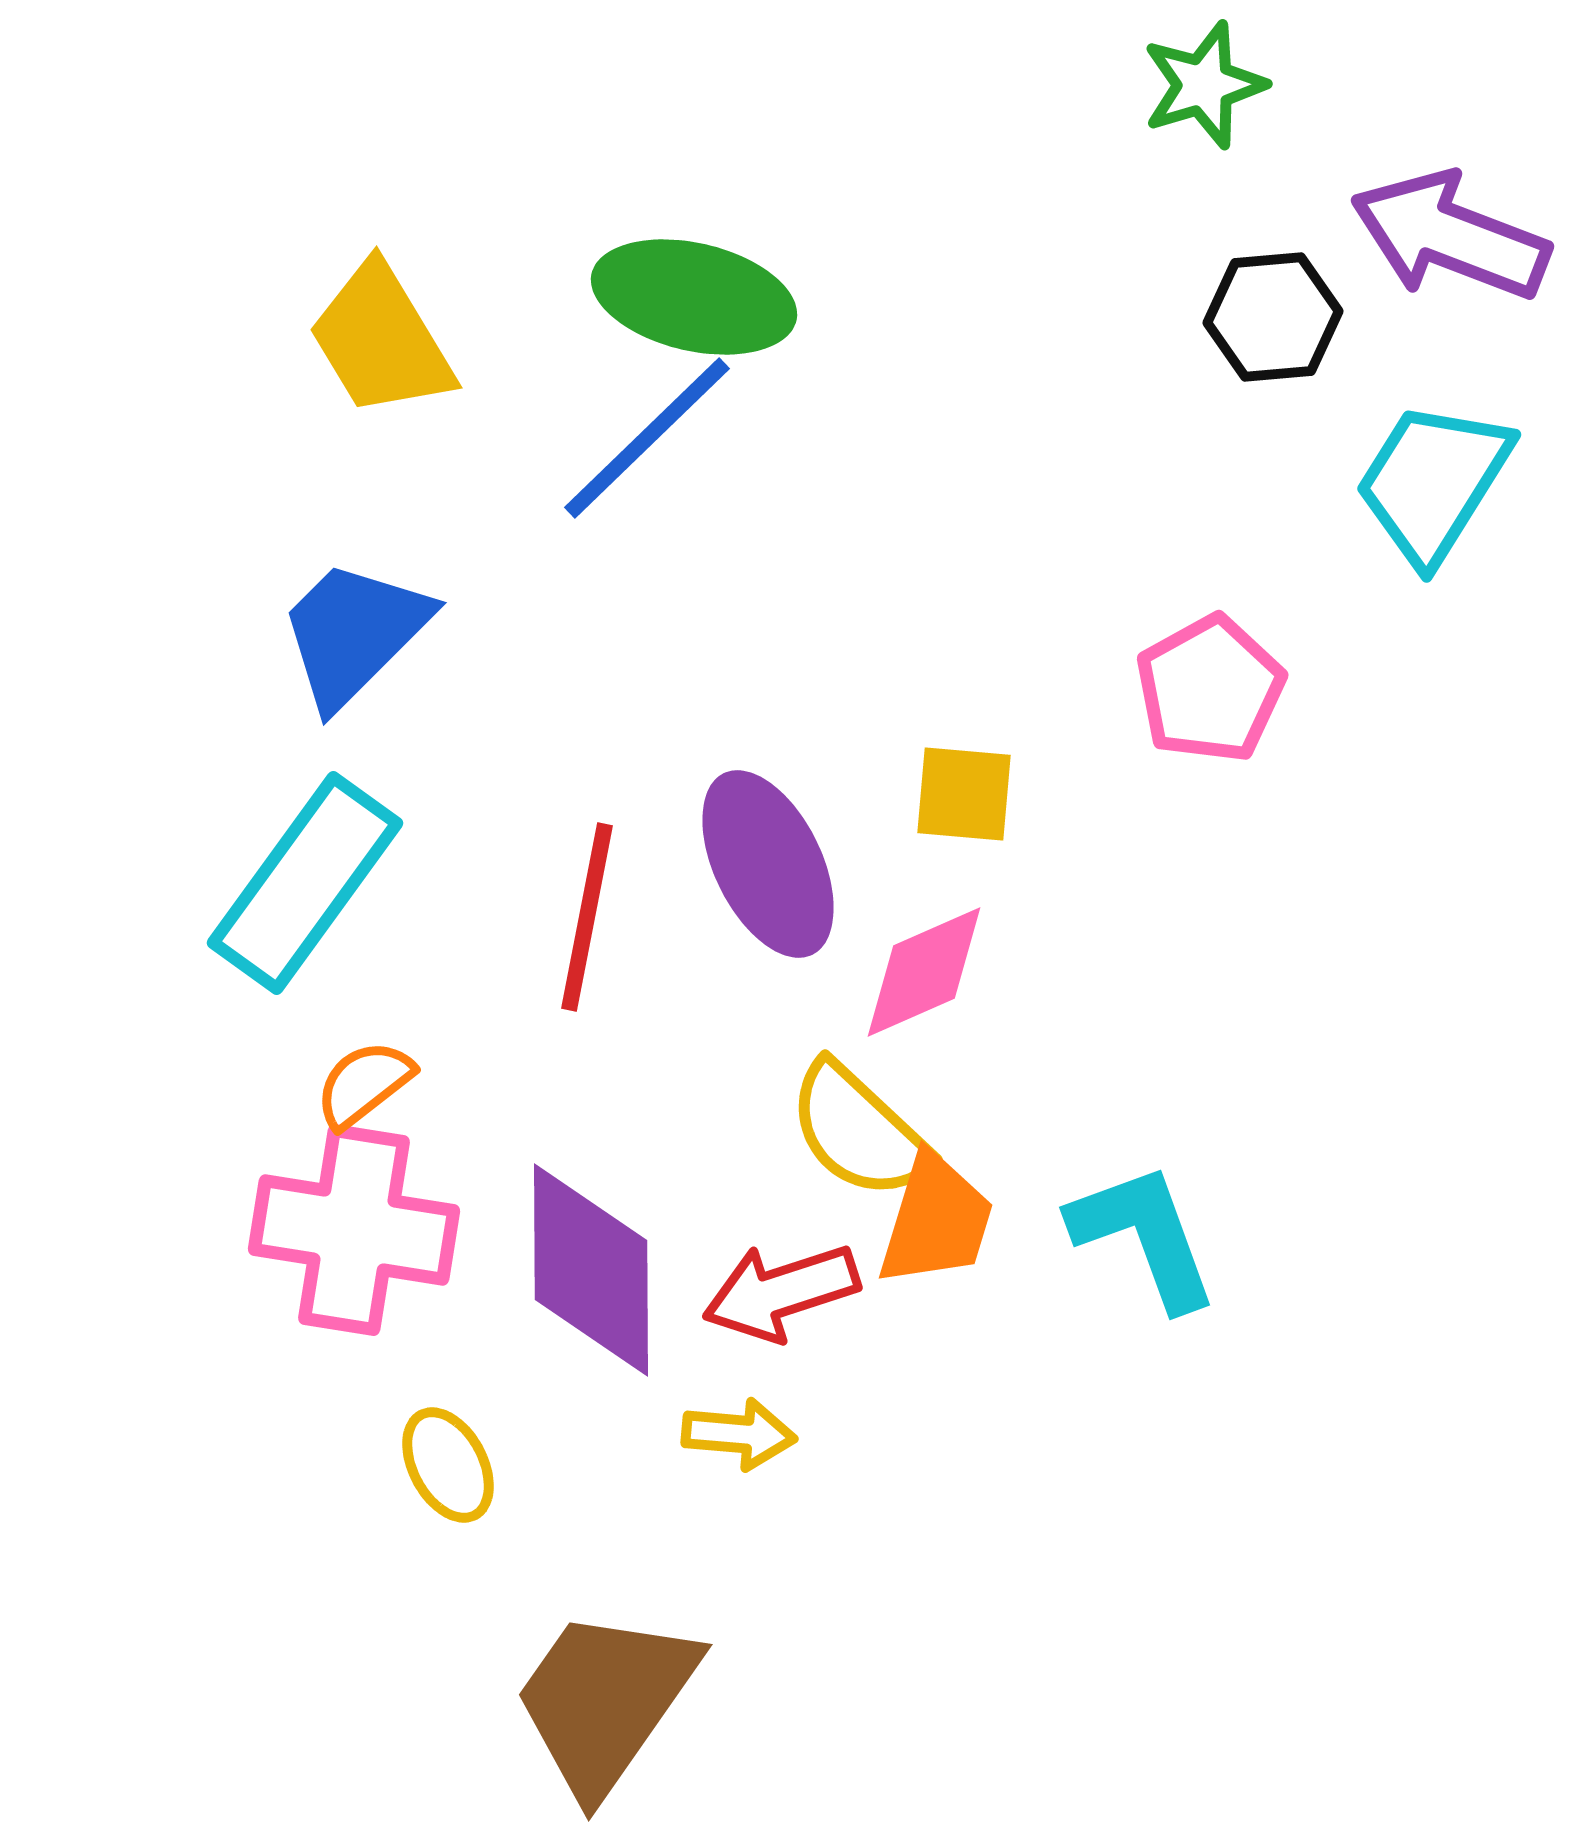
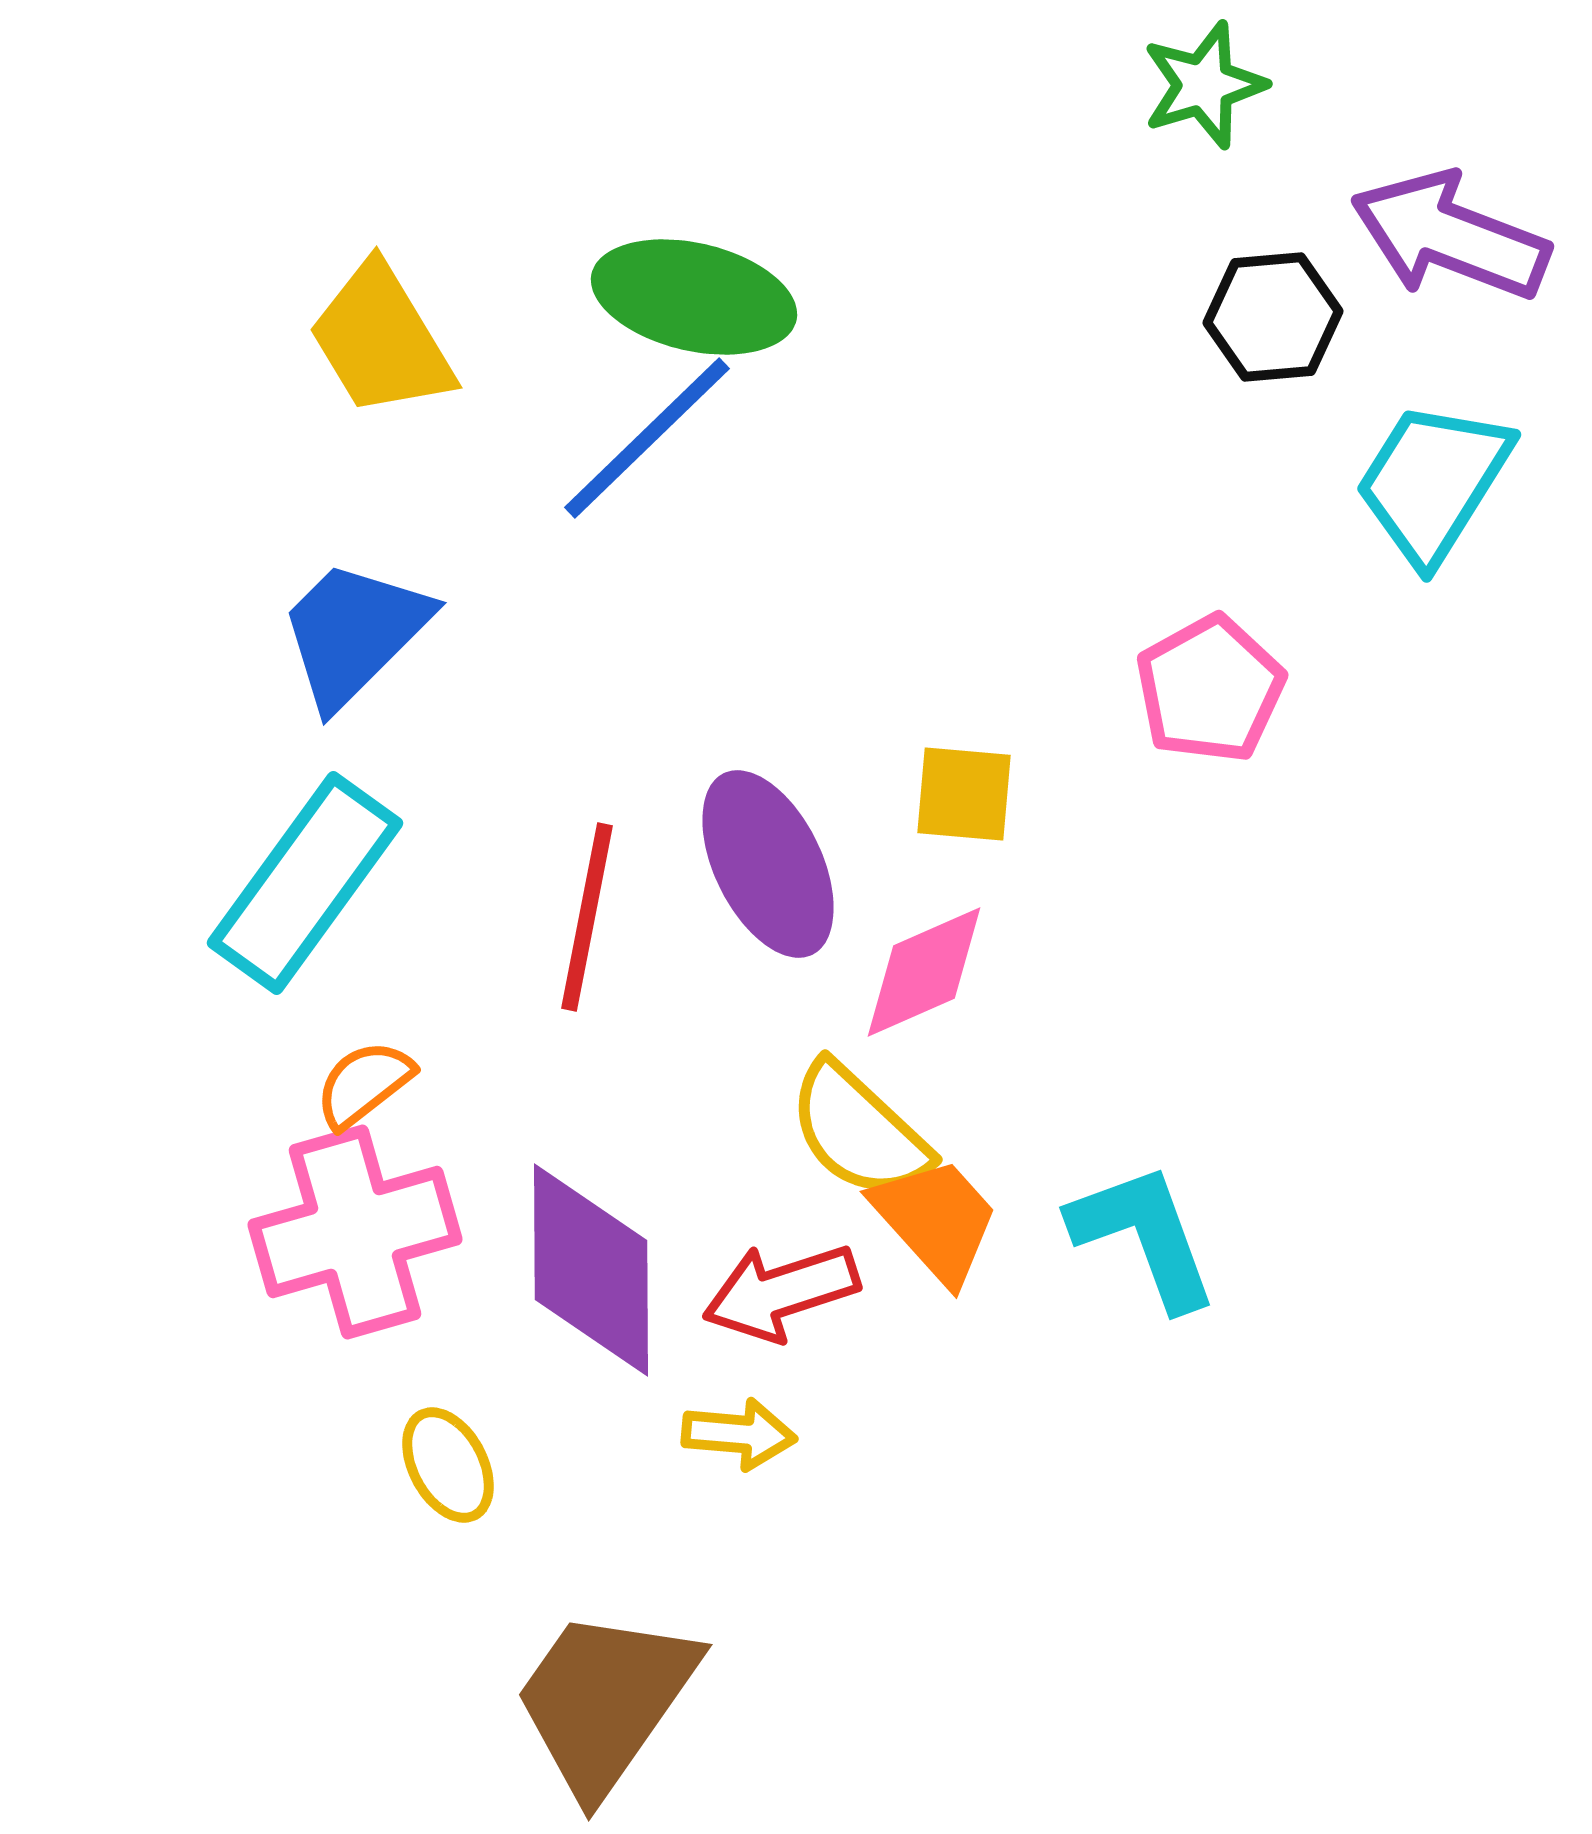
orange trapezoid: rotated 59 degrees counterclockwise
pink cross: moved 1 px right, 2 px down; rotated 25 degrees counterclockwise
